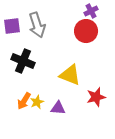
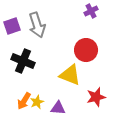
purple square: rotated 12 degrees counterclockwise
red circle: moved 19 px down
